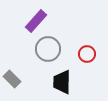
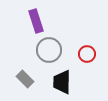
purple rectangle: rotated 60 degrees counterclockwise
gray circle: moved 1 px right, 1 px down
gray rectangle: moved 13 px right
